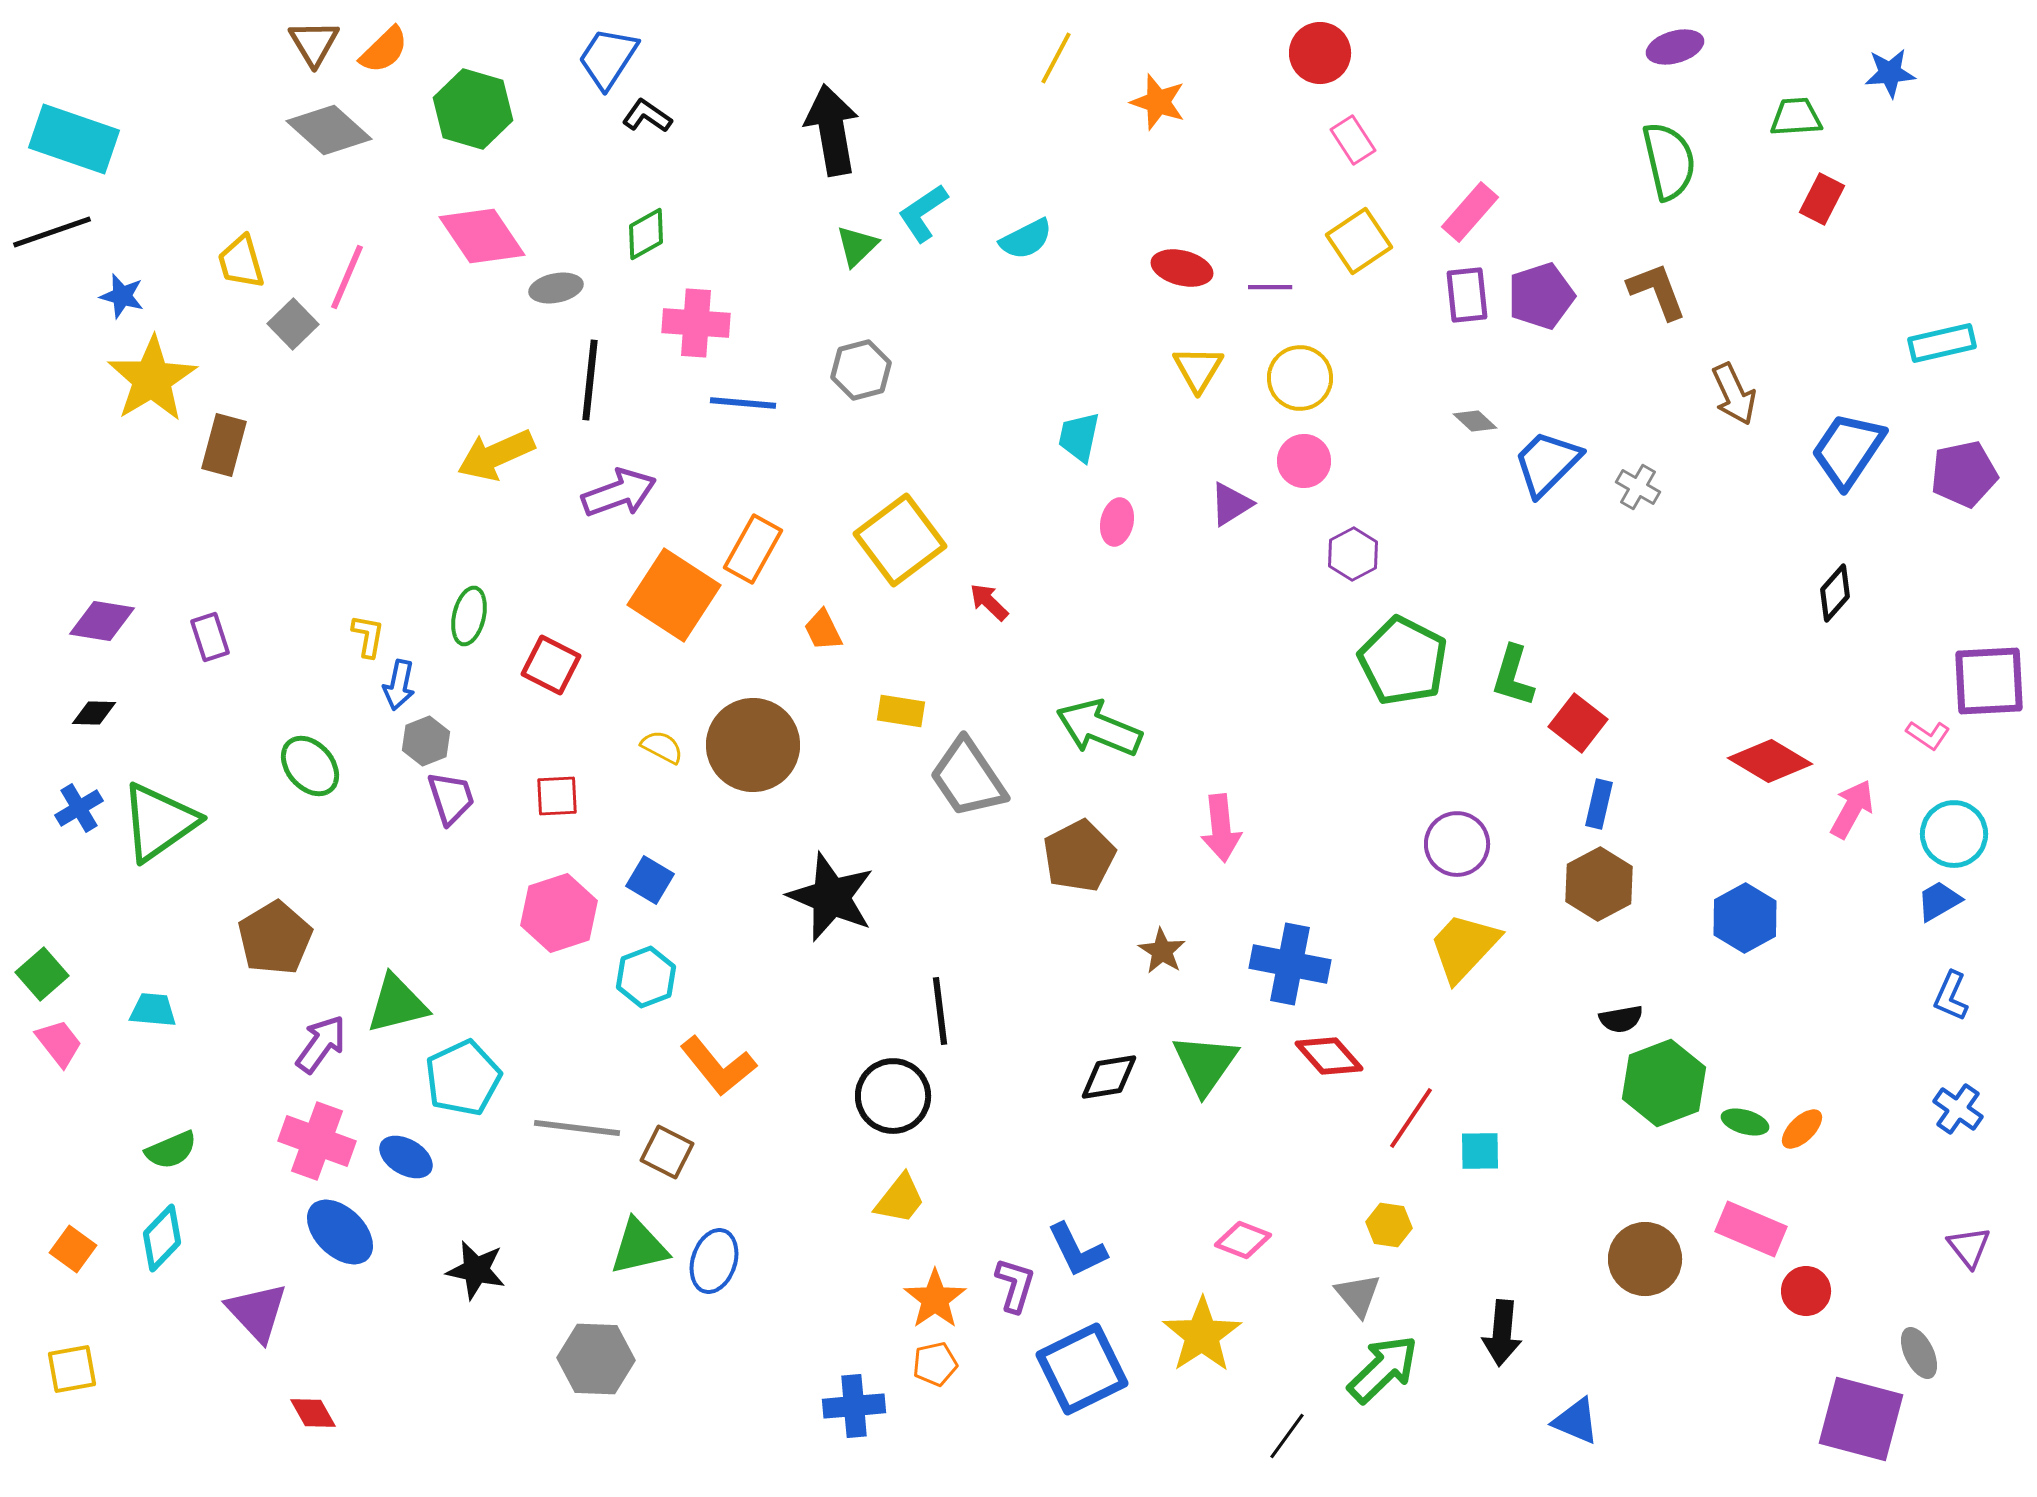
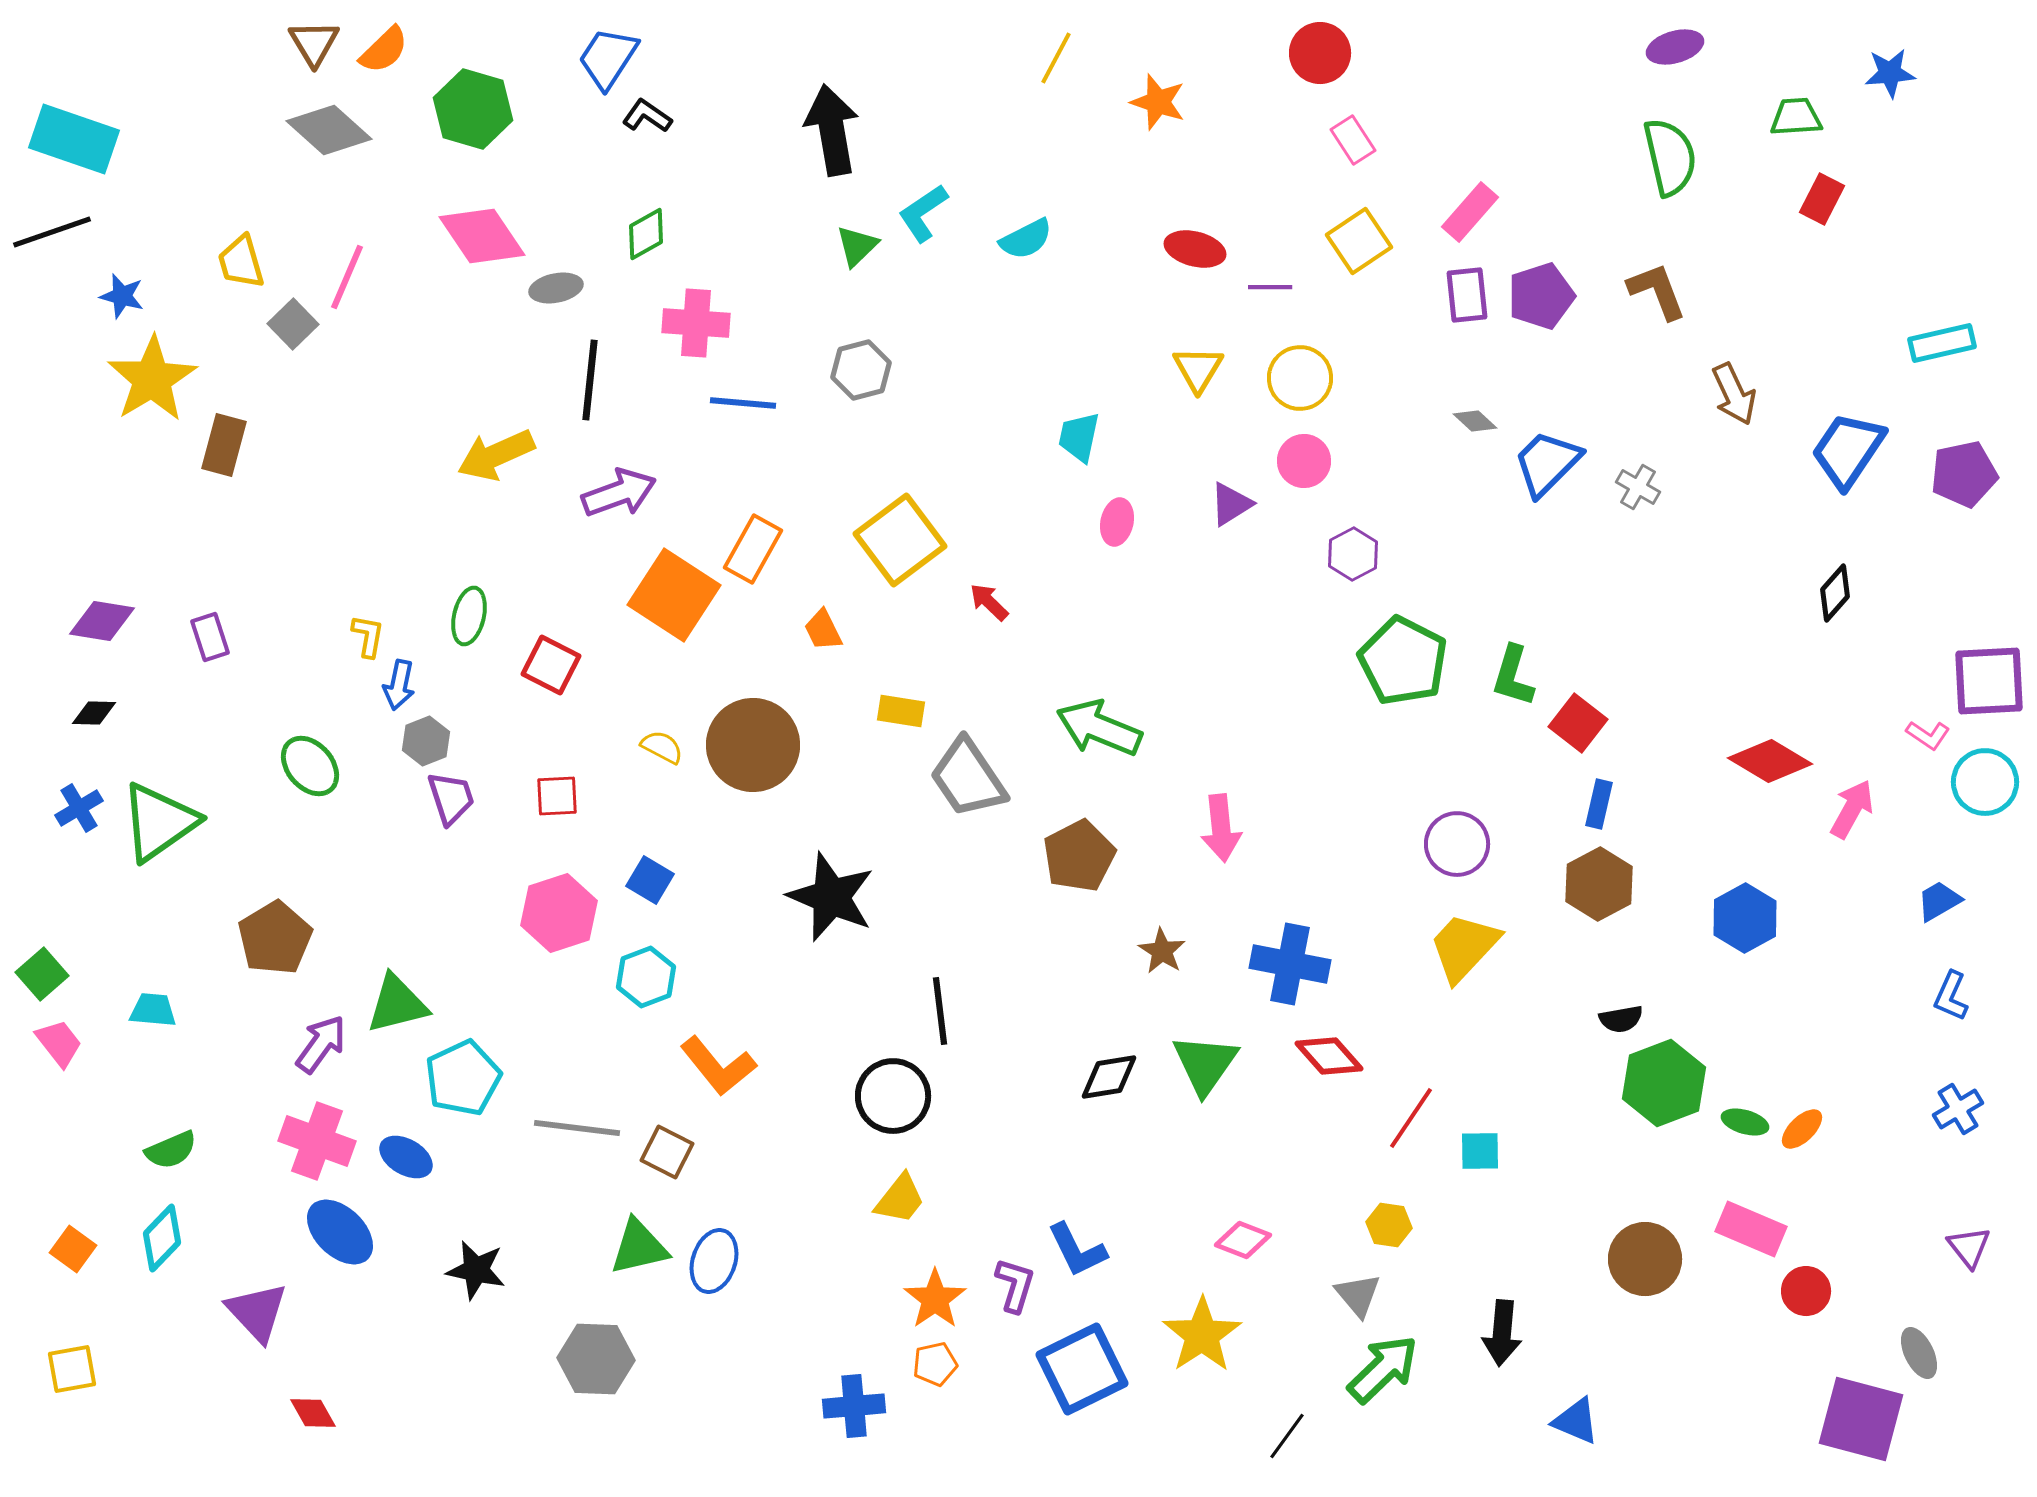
green semicircle at (1669, 161): moved 1 px right, 4 px up
red ellipse at (1182, 268): moved 13 px right, 19 px up
cyan circle at (1954, 834): moved 31 px right, 52 px up
blue cross at (1958, 1109): rotated 24 degrees clockwise
